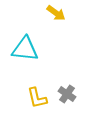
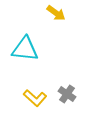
yellow L-shape: moved 2 px left; rotated 35 degrees counterclockwise
